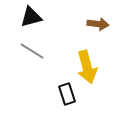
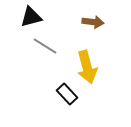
brown arrow: moved 5 px left, 2 px up
gray line: moved 13 px right, 5 px up
black rectangle: rotated 25 degrees counterclockwise
